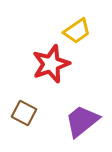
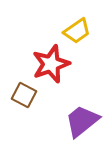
brown square: moved 18 px up
